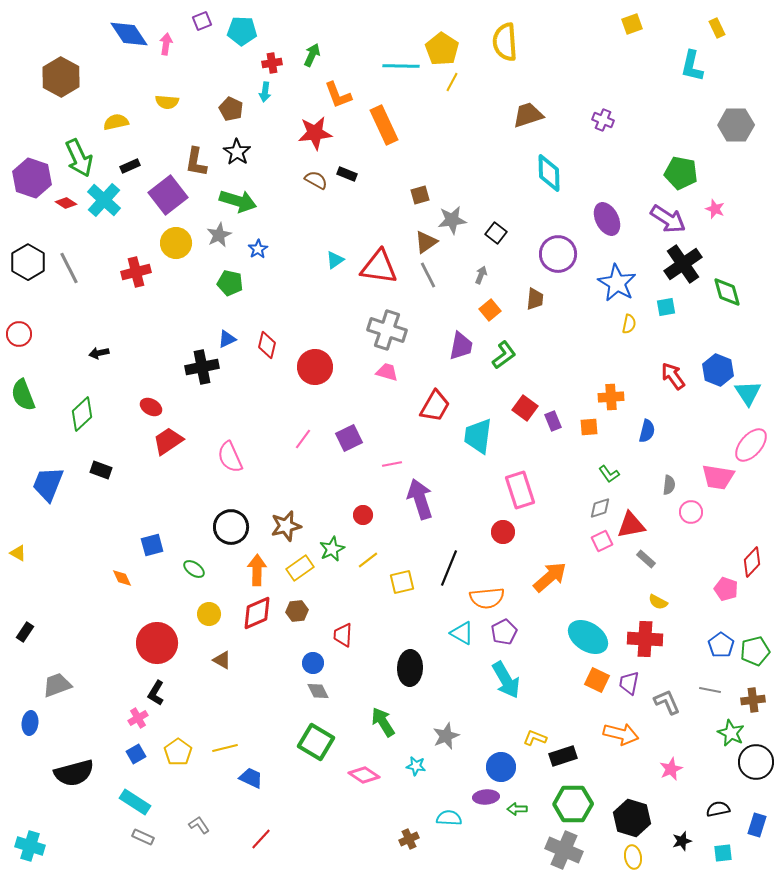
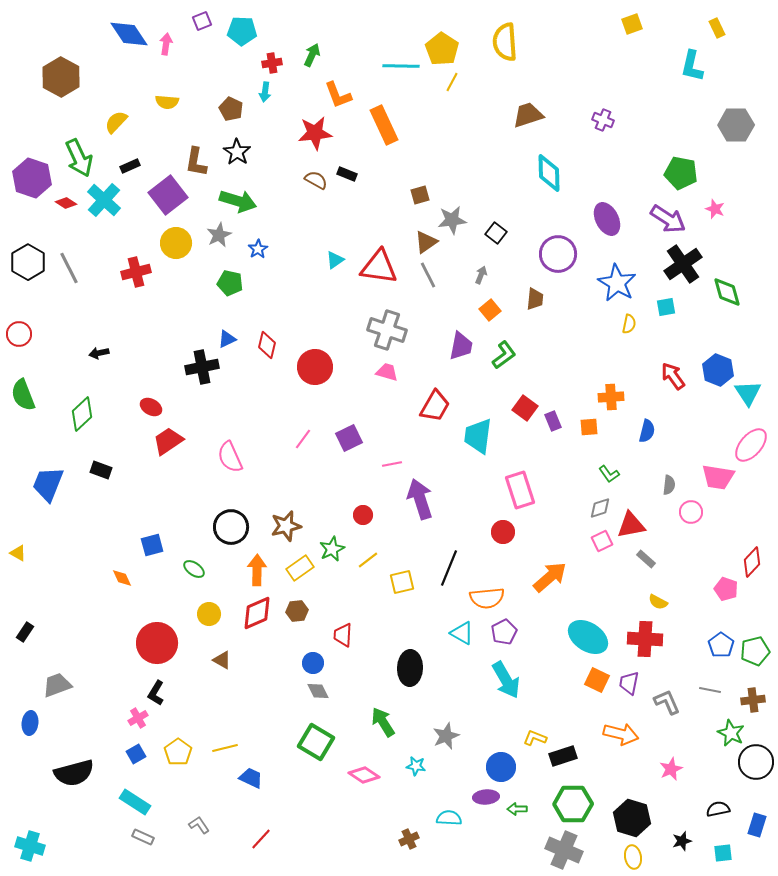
yellow semicircle at (116, 122): rotated 35 degrees counterclockwise
